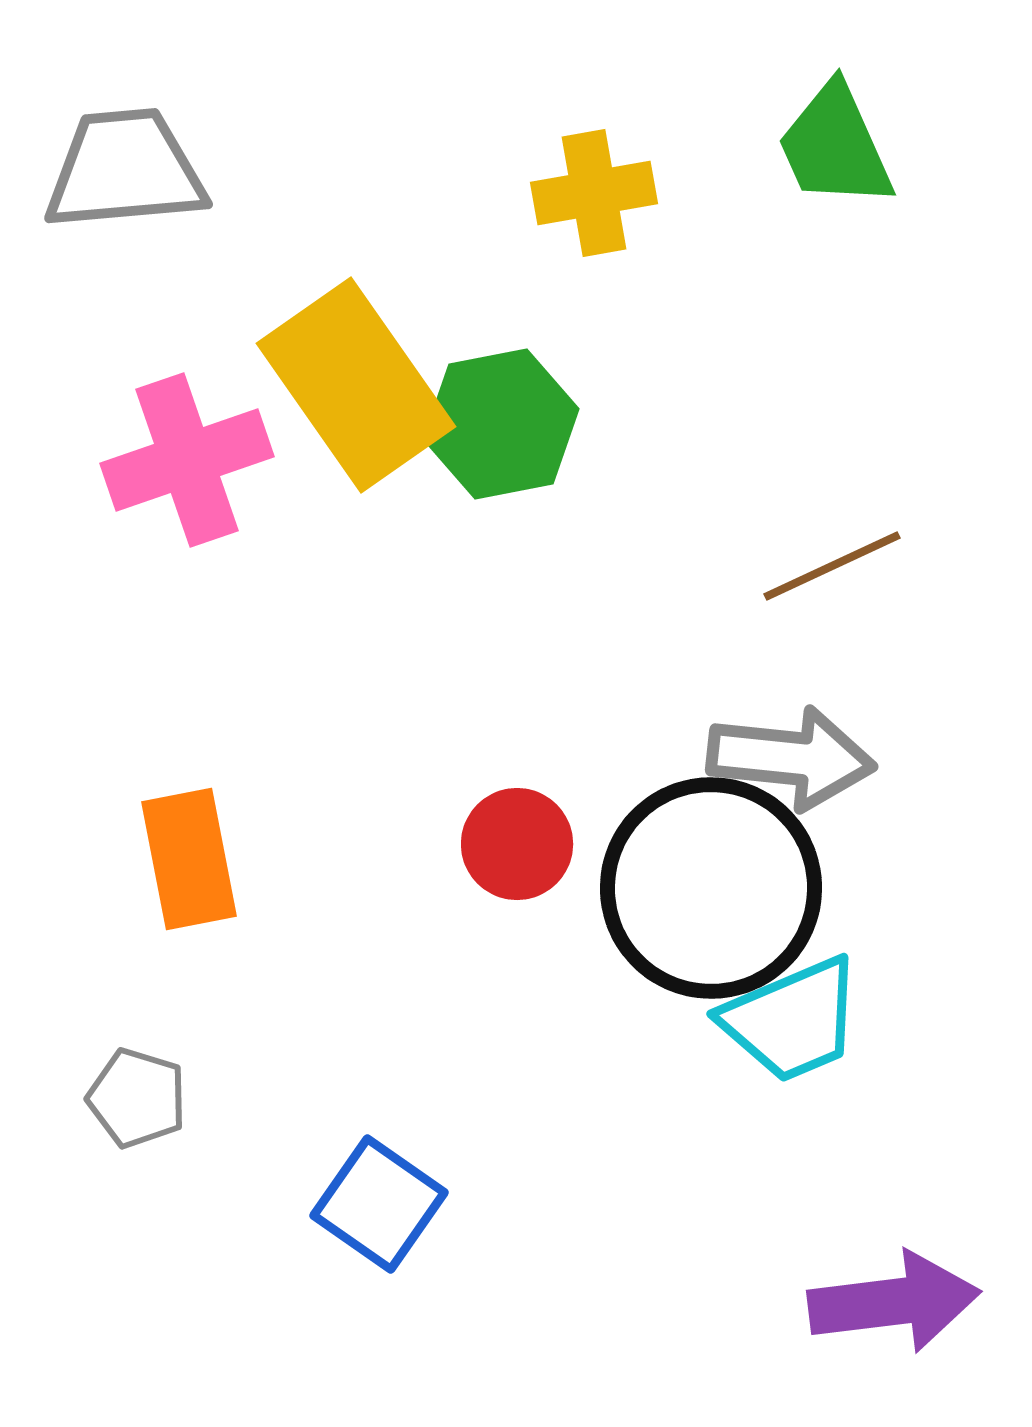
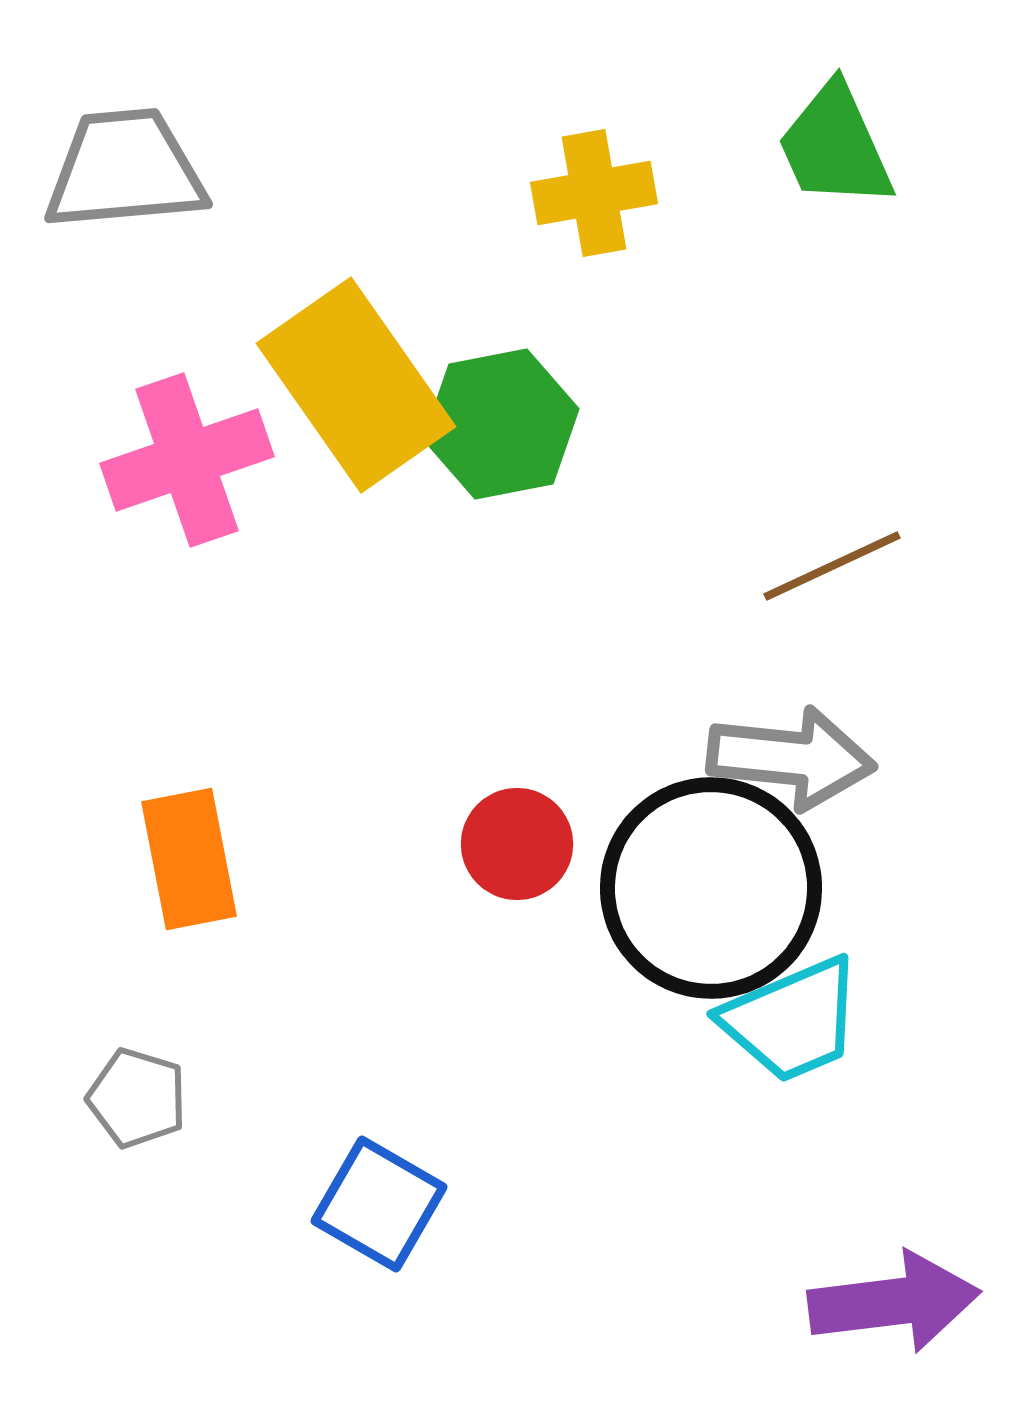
blue square: rotated 5 degrees counterclockwise
